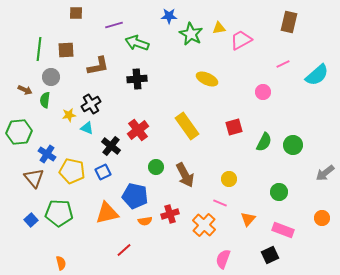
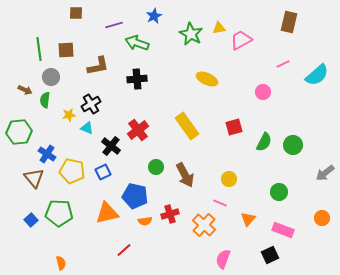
blue star at (169, 16): moved 15 px left; rotated 28 degrees counterclockwise
green line at (39, 49): rotated 15 degrees counterclockwise
